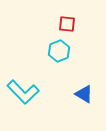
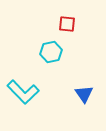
cyan hexagon: moved 8 px left, 1 px down; rotated 10 degrees clockwise
blue triangle: rotated 24 degrees clockwise
